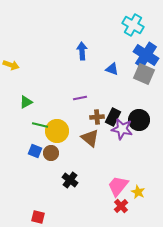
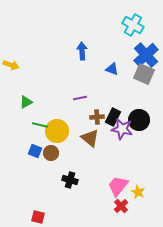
blue cross: rotated 15 degrees clockwise
black cross: rotated 21 degrees counterclockwise
